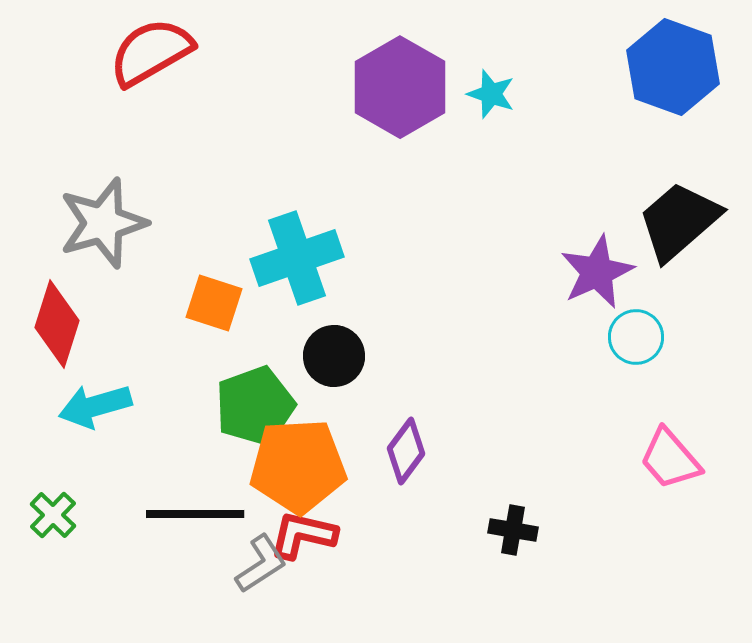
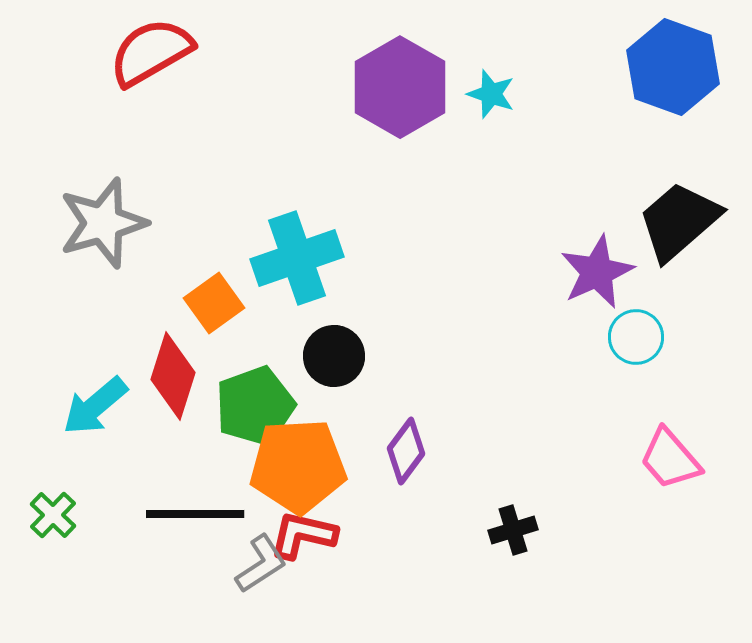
orange square: rotated 36 degrees clockwise
red diamond: moved 116 px right, 52 px down
cyan arrow: rotated 24 degrees counterclockwise
black cross: rotated 27 degrees counterclockwise
